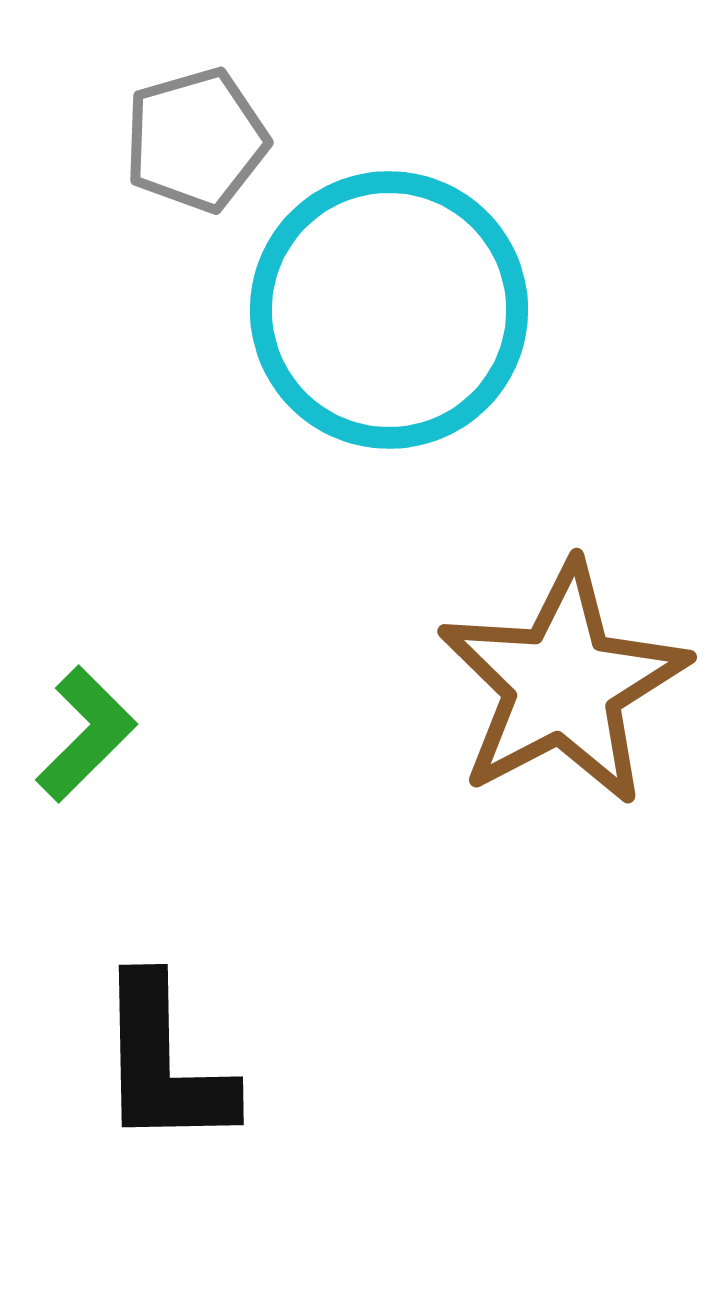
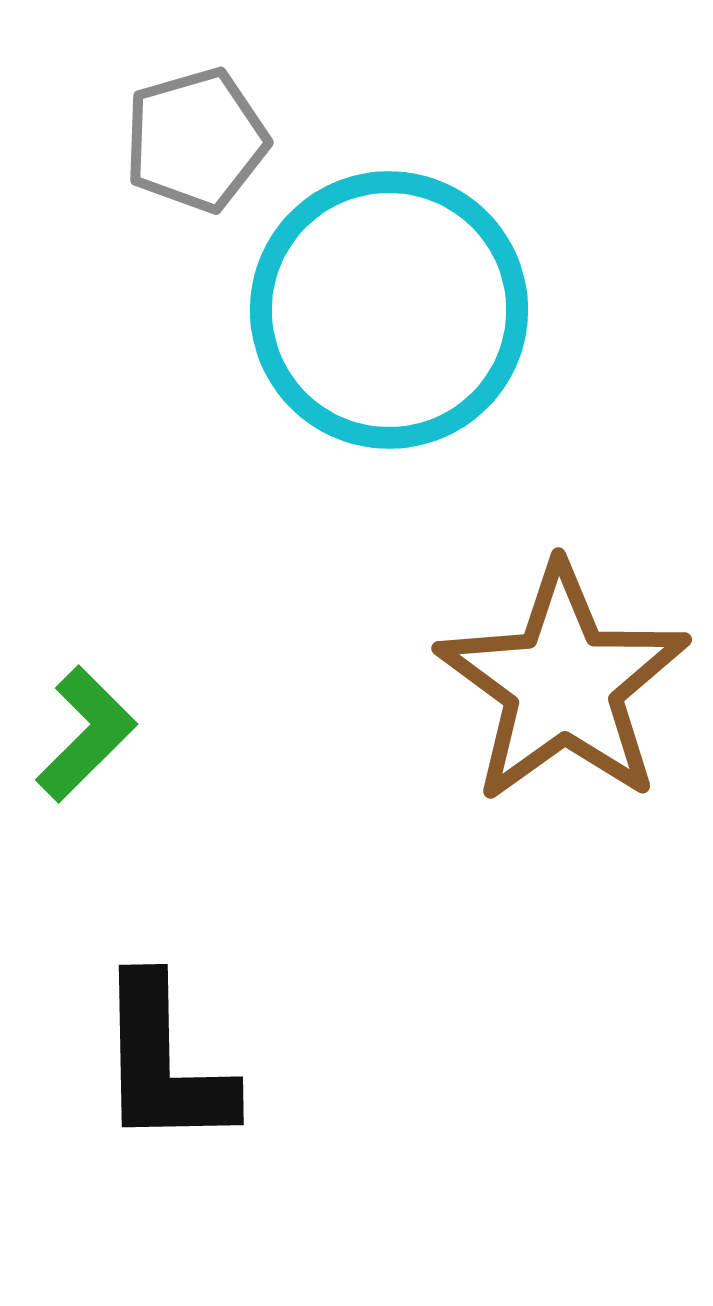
brown star: rotated 8 degrees counterclockwise
